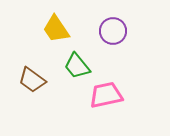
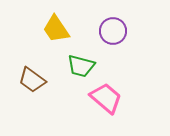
green trapezoid: moved 4 px right; rotated 36 degrees counterclockwise
pink trapezoid: moved 3 px down; rotated 52 degrees clockwise
